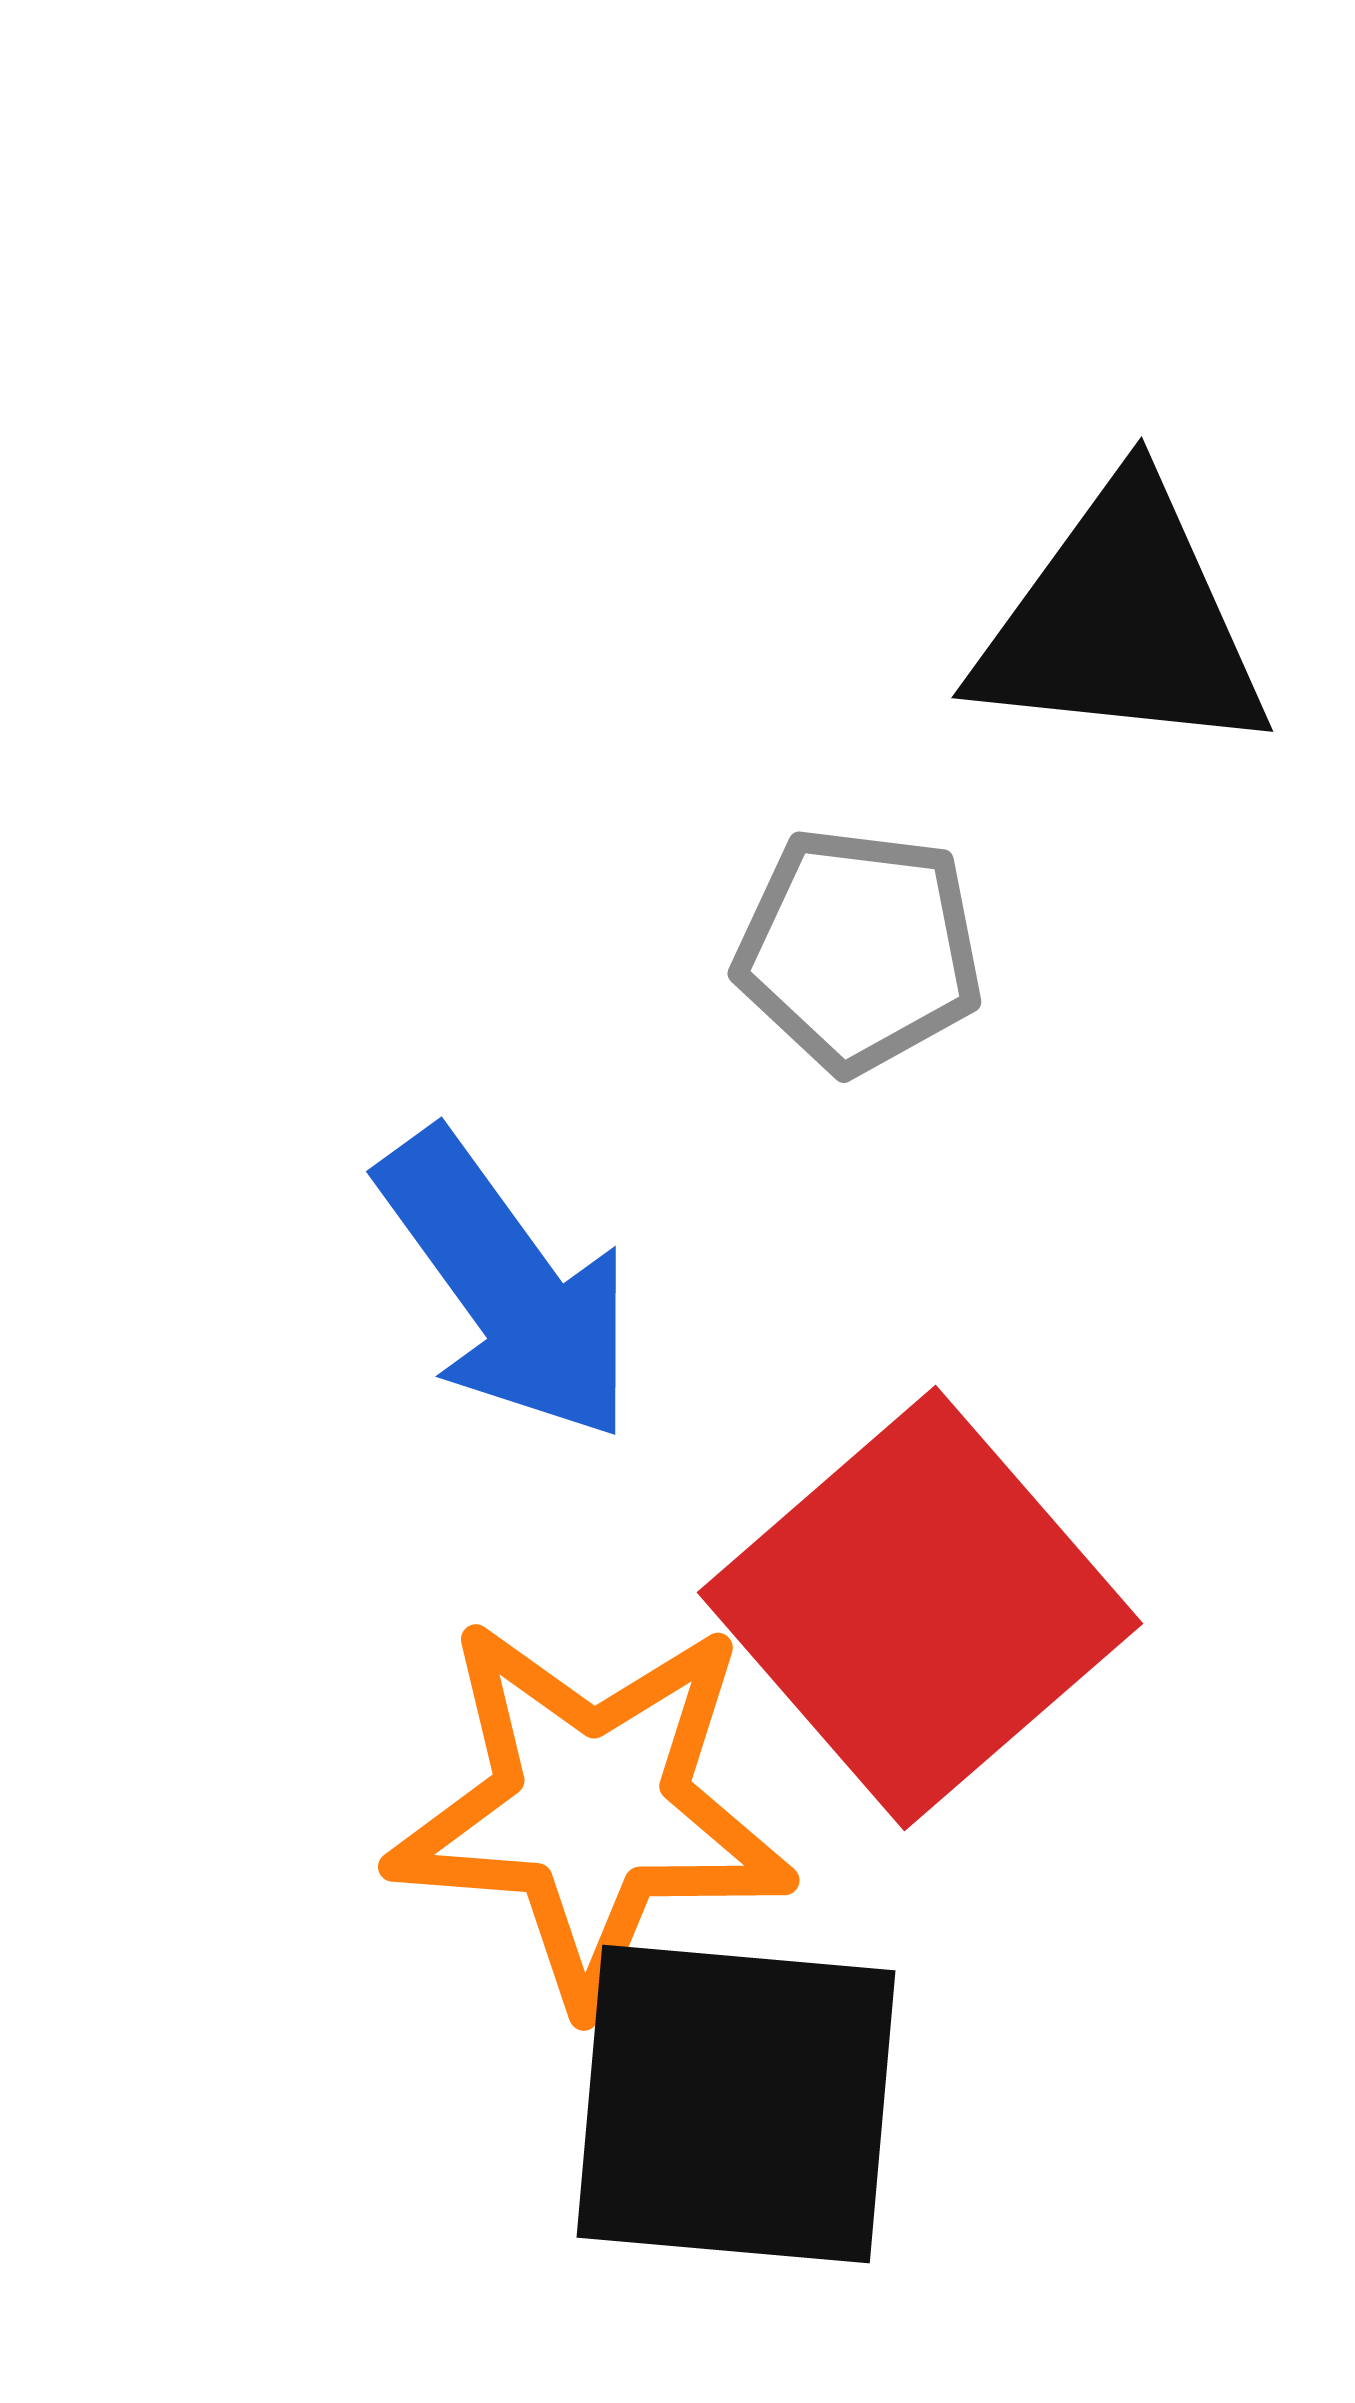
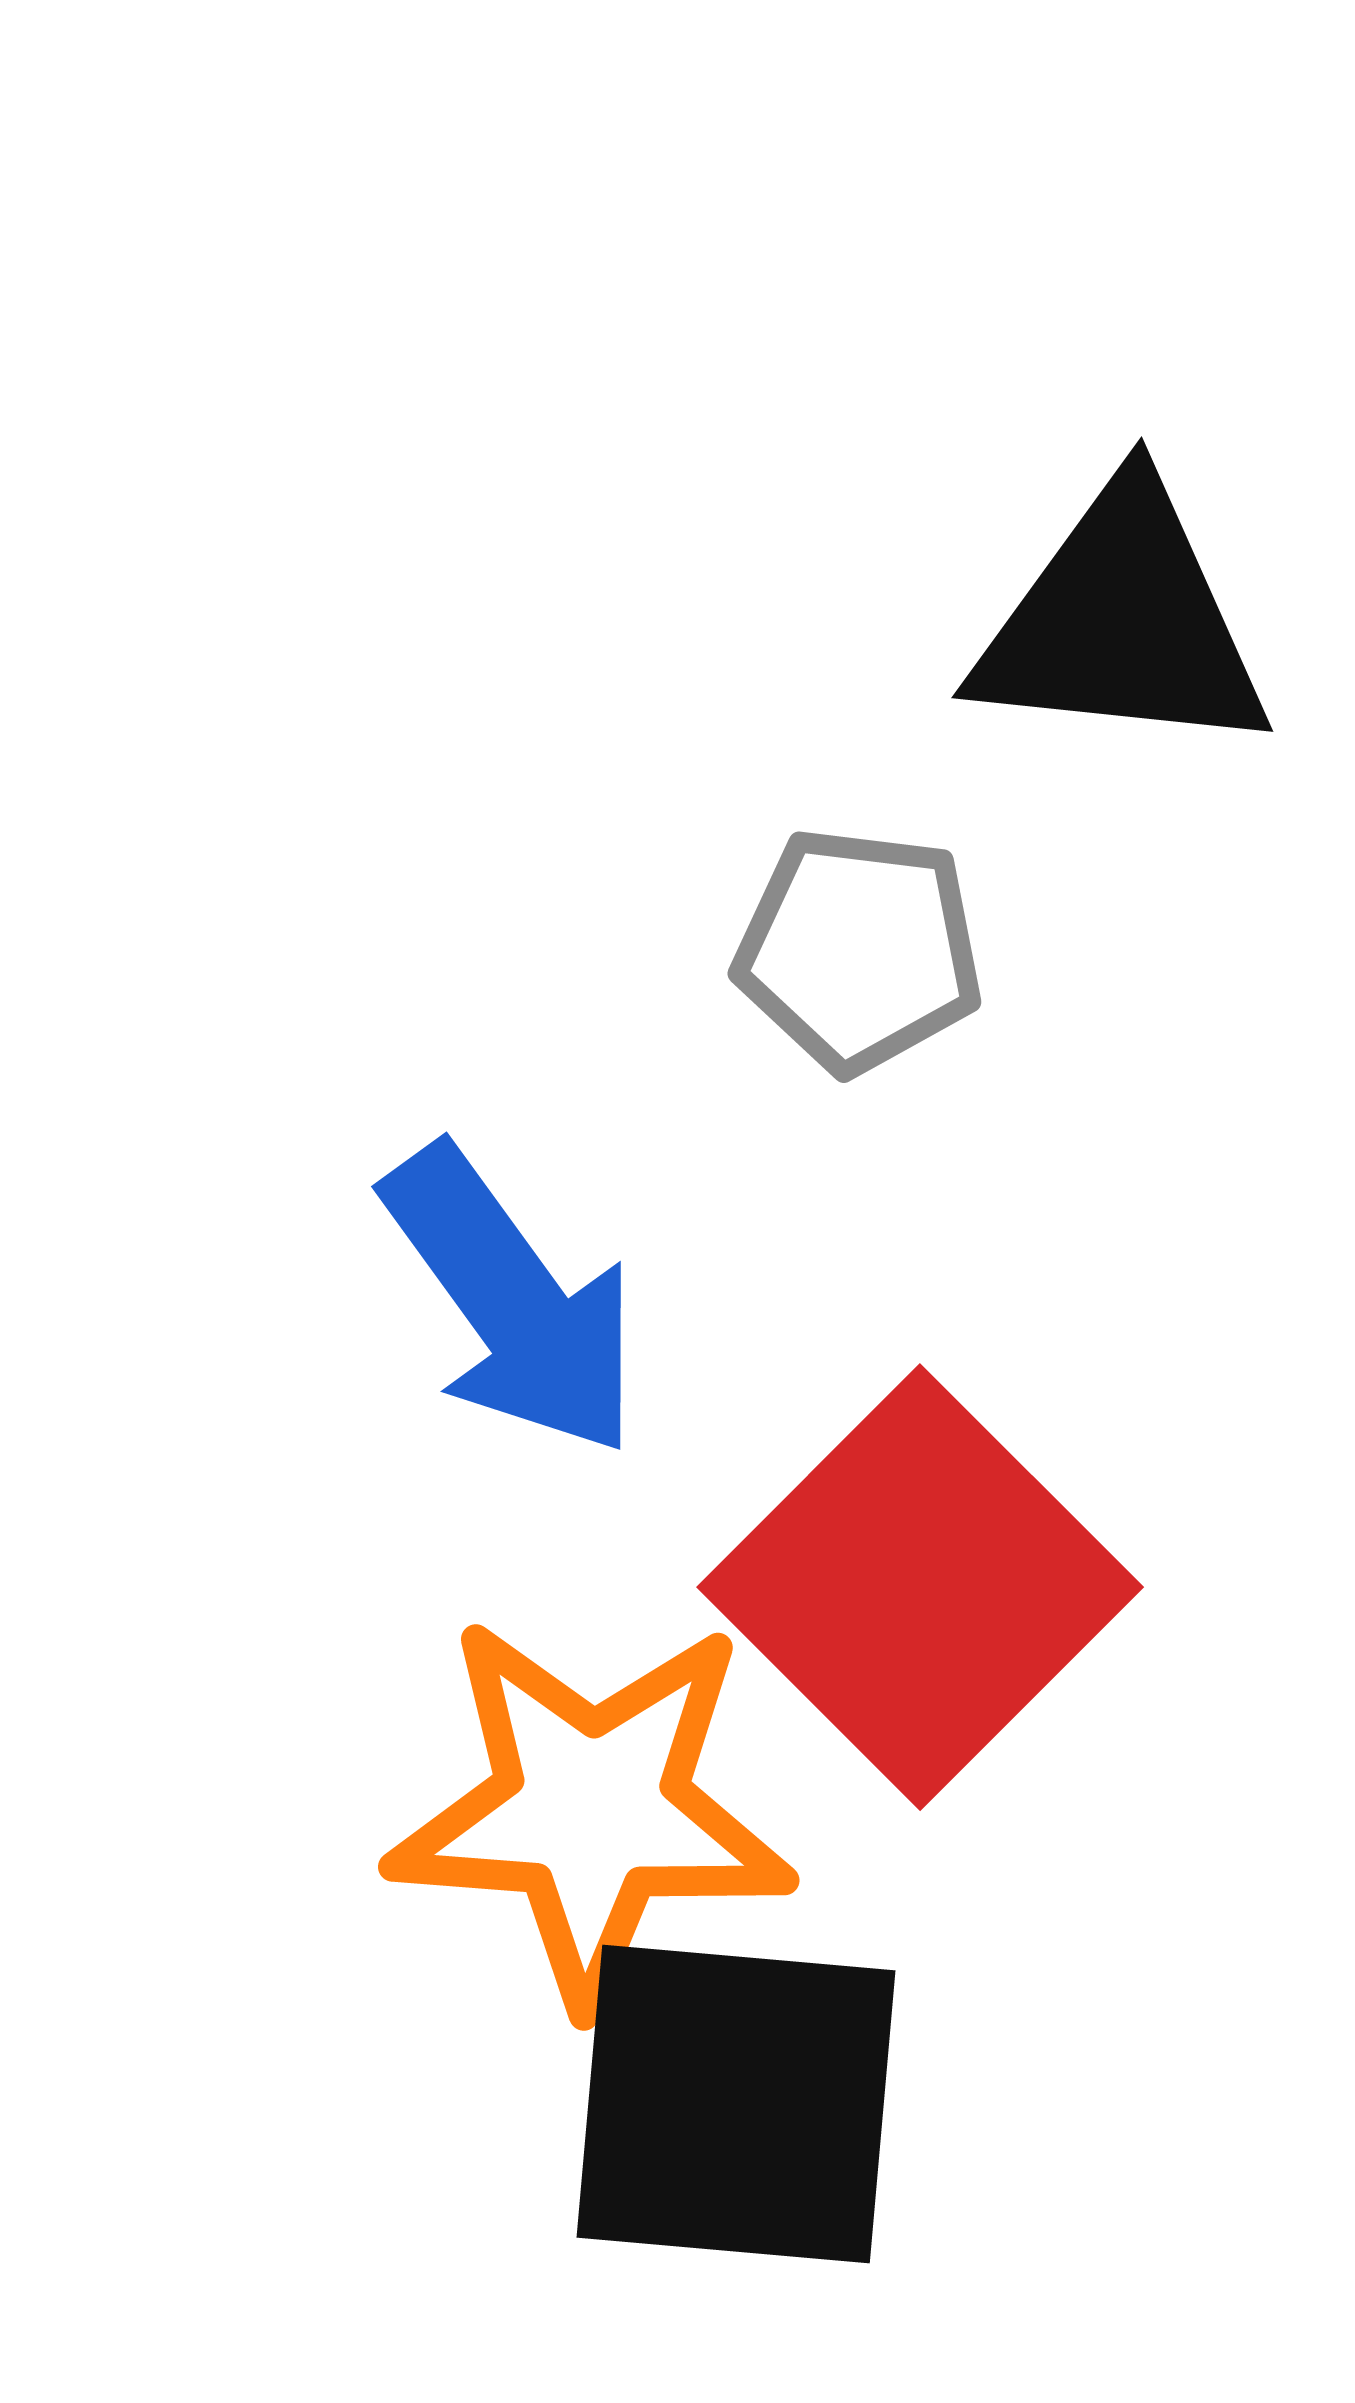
blue arrow: moved 5 px right, 15 px down
red square: moved 21 px up; rotated 4 degrees counterclockwise
